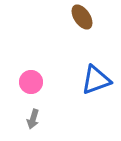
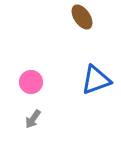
gray arrow: rotated 18 degrees clockwise
